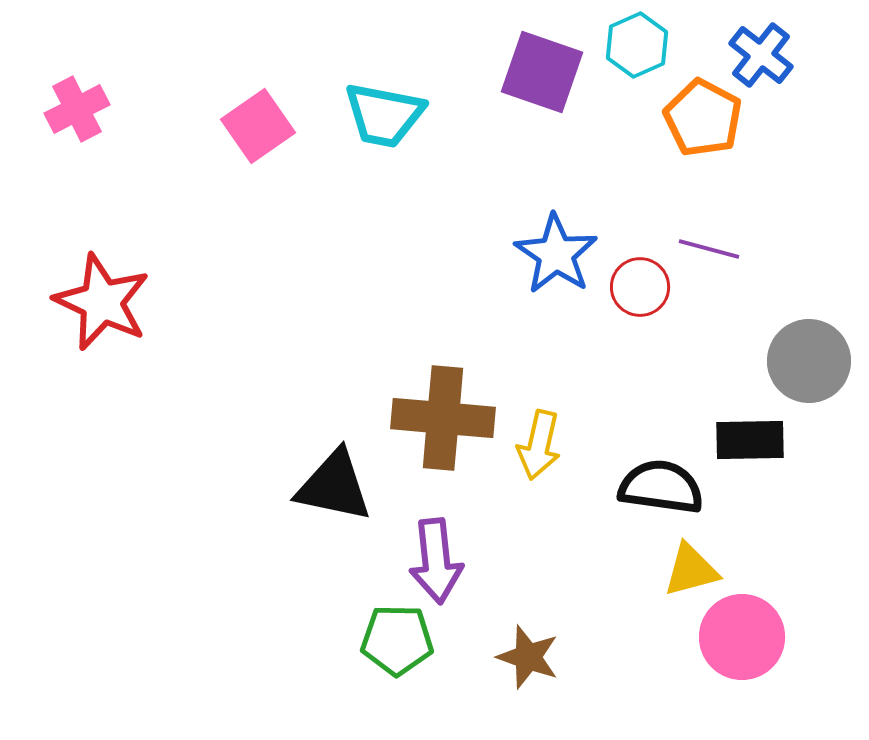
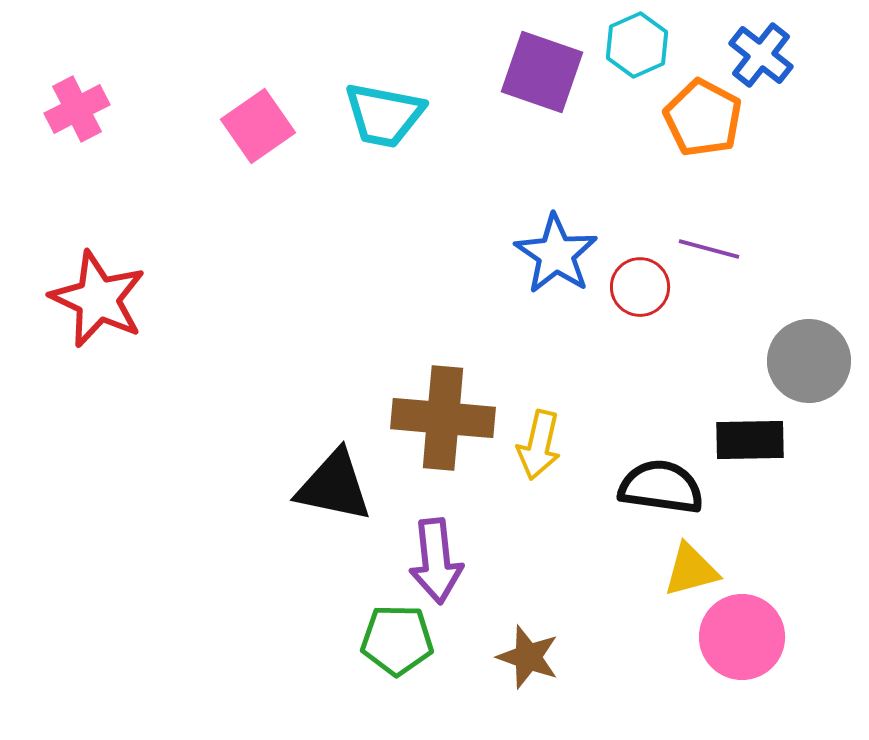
red star: moved 4 px left, 3 px up
